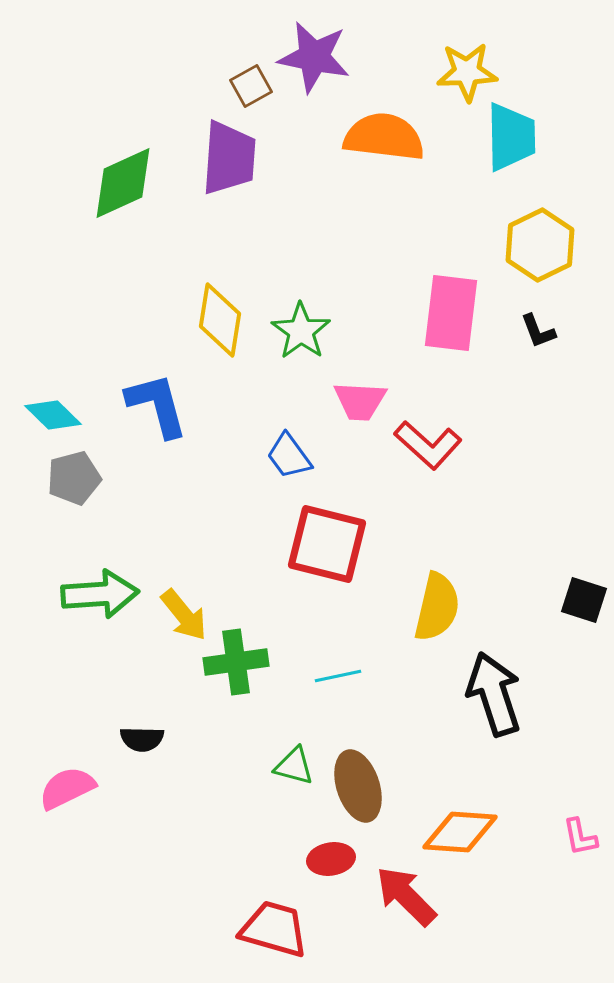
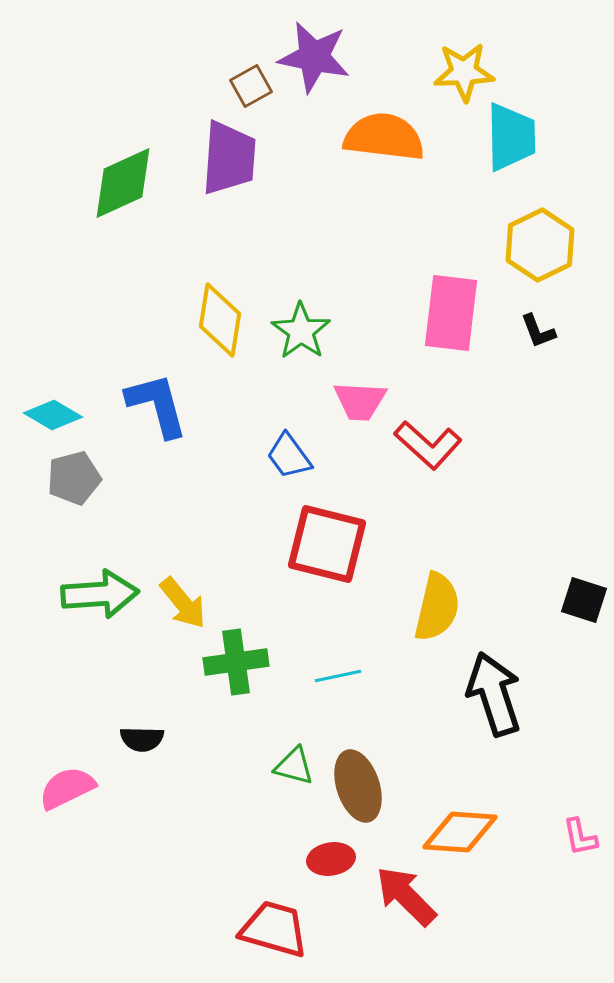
yellow star: moved 3 px left
cyan diamond: rotated 14 degrees counterclockwise
yellow arrow: moved 1 px left, 12 px up
